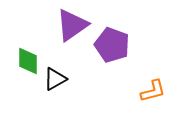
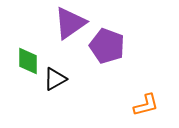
purple triangle: moved 2 px left, 2 px up
purple pentagon: moved 5 px left, 1 px down
orange L-shape: moved 7 px left, 14 px down
